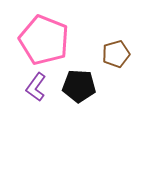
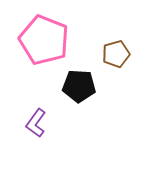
purple L-shape: moved 36 px down
